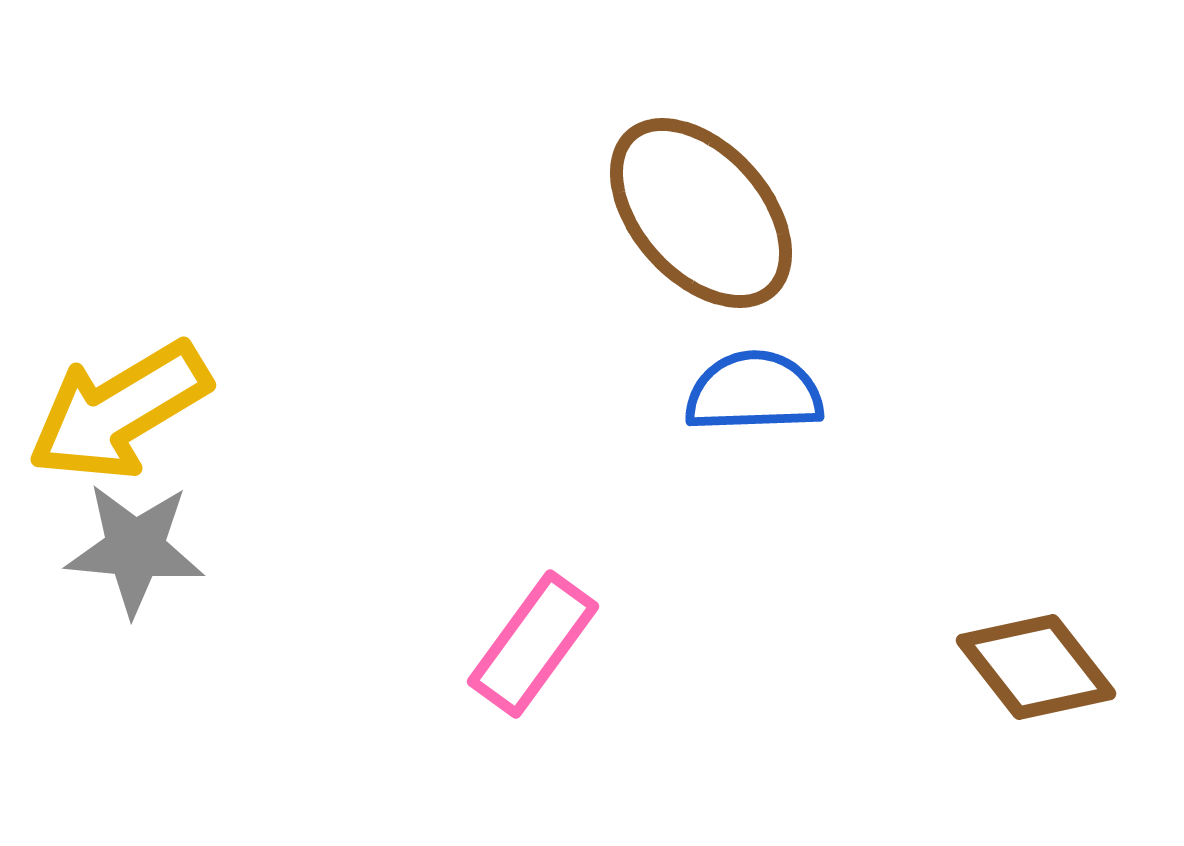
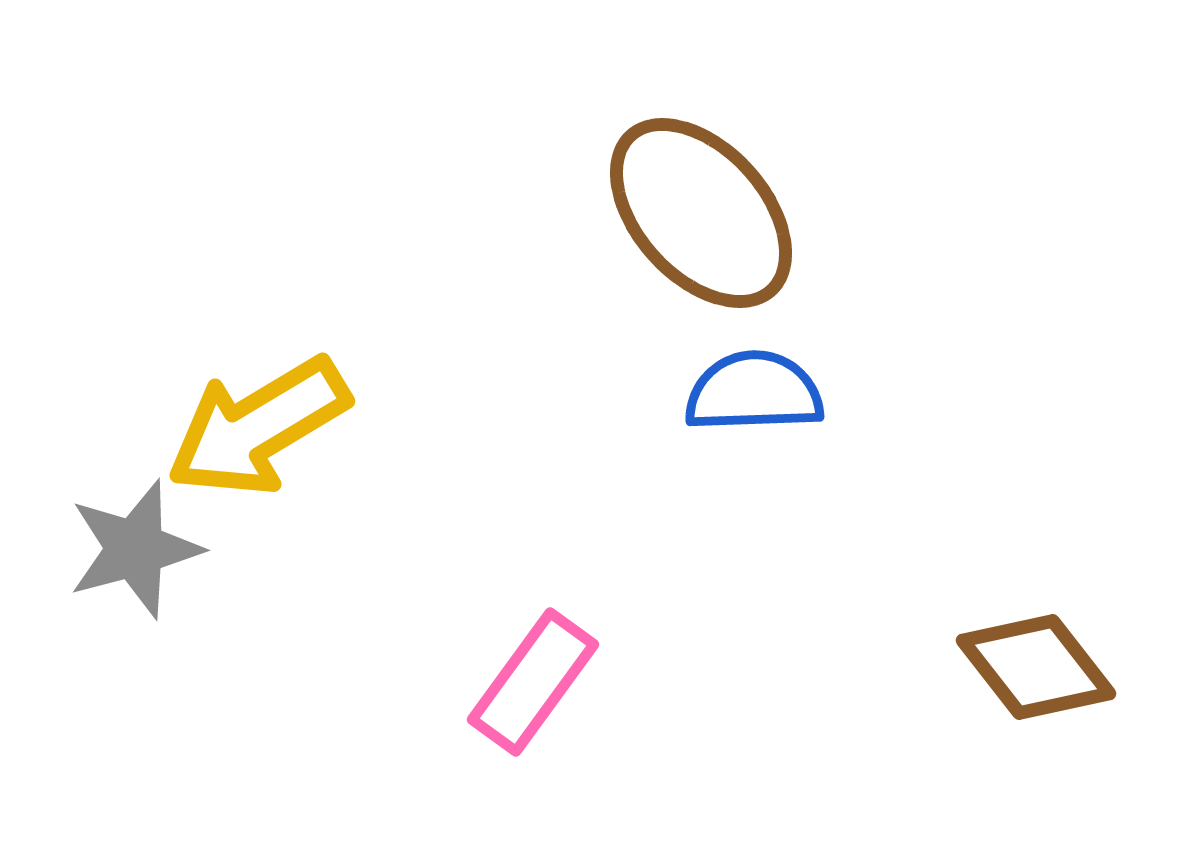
yellow arrow: moved 139 px right, 16 px down
gray star: rotated 20 degrees counterclockwise
pink rectangle: moved 38 px down
